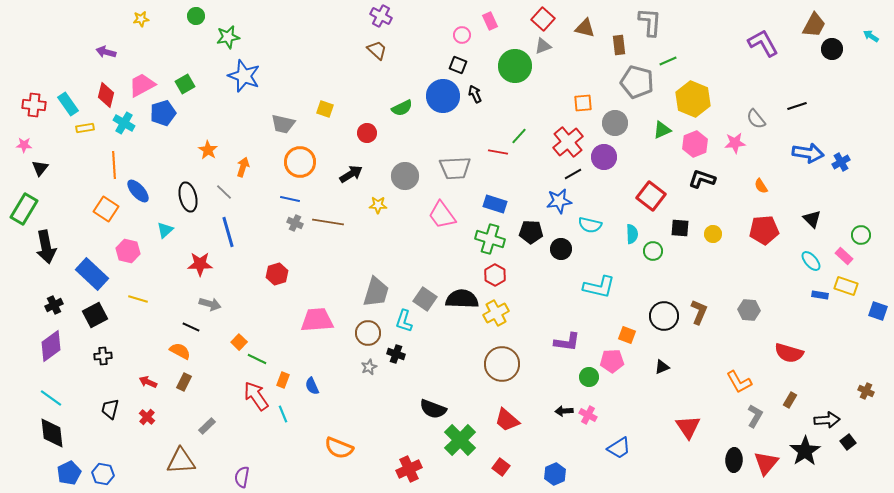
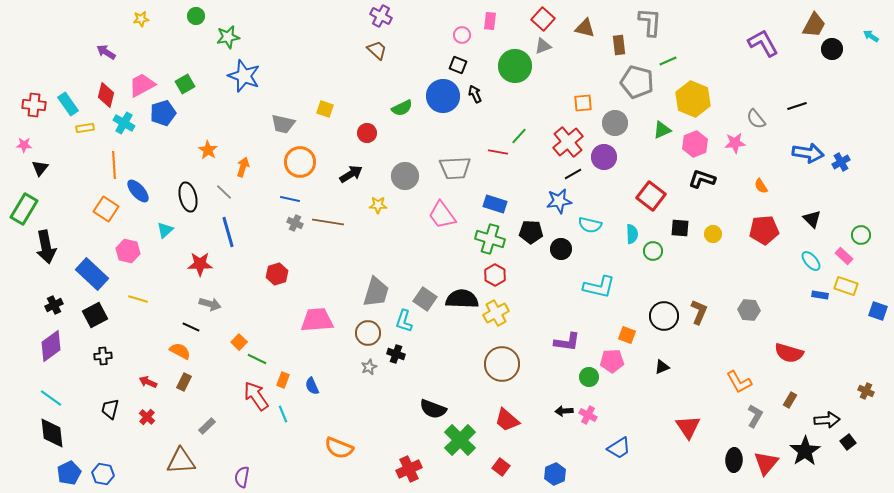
pink rectangle at (490, 21): rotated 30 degrees clockwise
purple arrow at (106, 52): rotated 18 degrees clockwise
